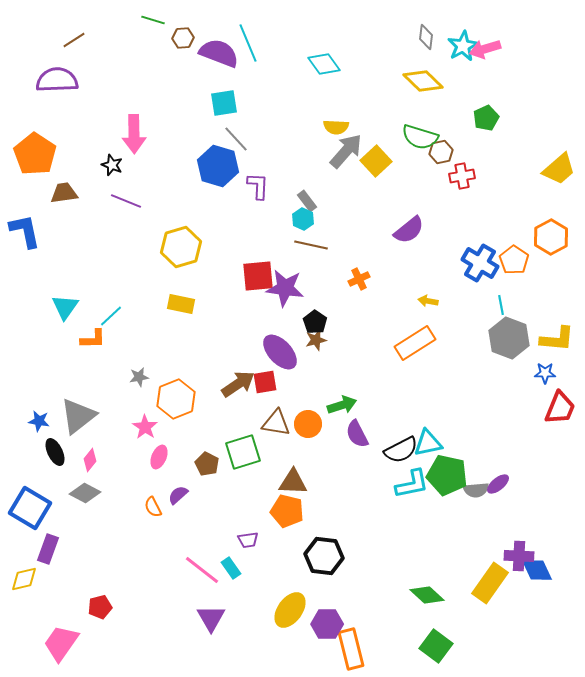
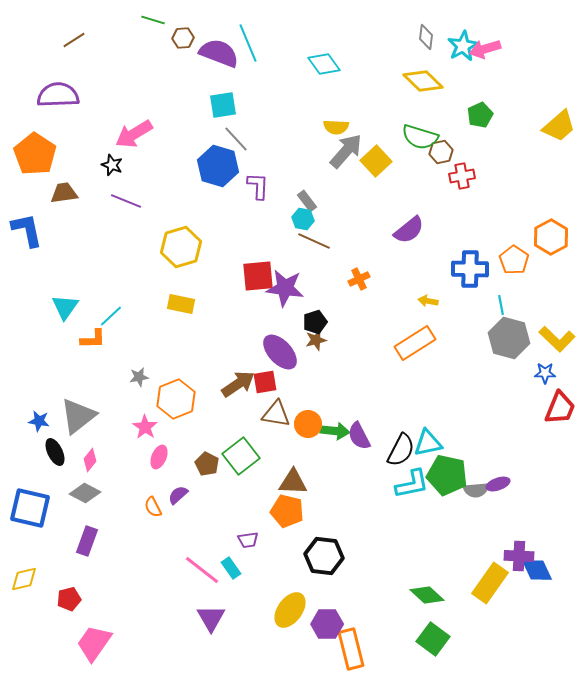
purple semicircle at (57, 80): moved 1 px right, 15 px down
cyan square at (224, 103): moved 1 px left, 2 px down
green pentagon at (486, 118): moved 6 px left, 3 px up
pink arrow at (134, 134): rotated 60 degrees clockwise
yellow trapezoid at (559, 169): moved 43 px up
cyan hexagon at (303, 219): rotated 15 degrees counterclockwise
blue L-shape at (25, 231): moved 2 px right, 1 px up
brown line at (311, 245): moved 3 px right, 4 px up; rotated 12 degrees clockwise
blue cross at (480, 263): moved 10 px left, 6 px down; rotated 30 degrees counterclockwise
black pentagon at (315, 322): rotated 20 degrees clockwise
gray hexagon at (509, 338): rotated 6 degrees counterclockwise
yellow L-shape at (557, 339): rotated 39 degrees clockwise
green arrow at (342, 405): moved 7 px left, 26 px down; rotated 24 degrees clockwise
brown triangle at (276, 423): moved 9 px up
purple semicircle at (357, 434): moved 2 px right, 2 px down
black semicircle at (401, 450): rotated 36 degrees counterclockwise
green square at (243, 452): moved 2 px left, 4 px down; rotated 21 degrees counterclockwise
purple ellipse at (498, 484): rotated 20 degrees clockwise
blue square at (30, 508): rotated 18 degrees counterclockwise
purple rectangle at (48, 549): moved 39 px right, 8 px up
red pentagon at (100, 607): moved 31 px left, 8 px up
pink trapezoid at (61, 643): moved 33 px right
green square at (436, 646): moved 3 px left, 7 px up
